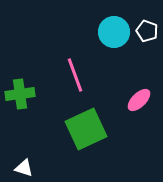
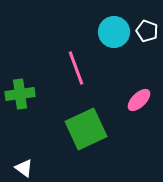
pink line: moved 1 px right, 7 px up
white triangle: rotated 18 degrees clockwise
